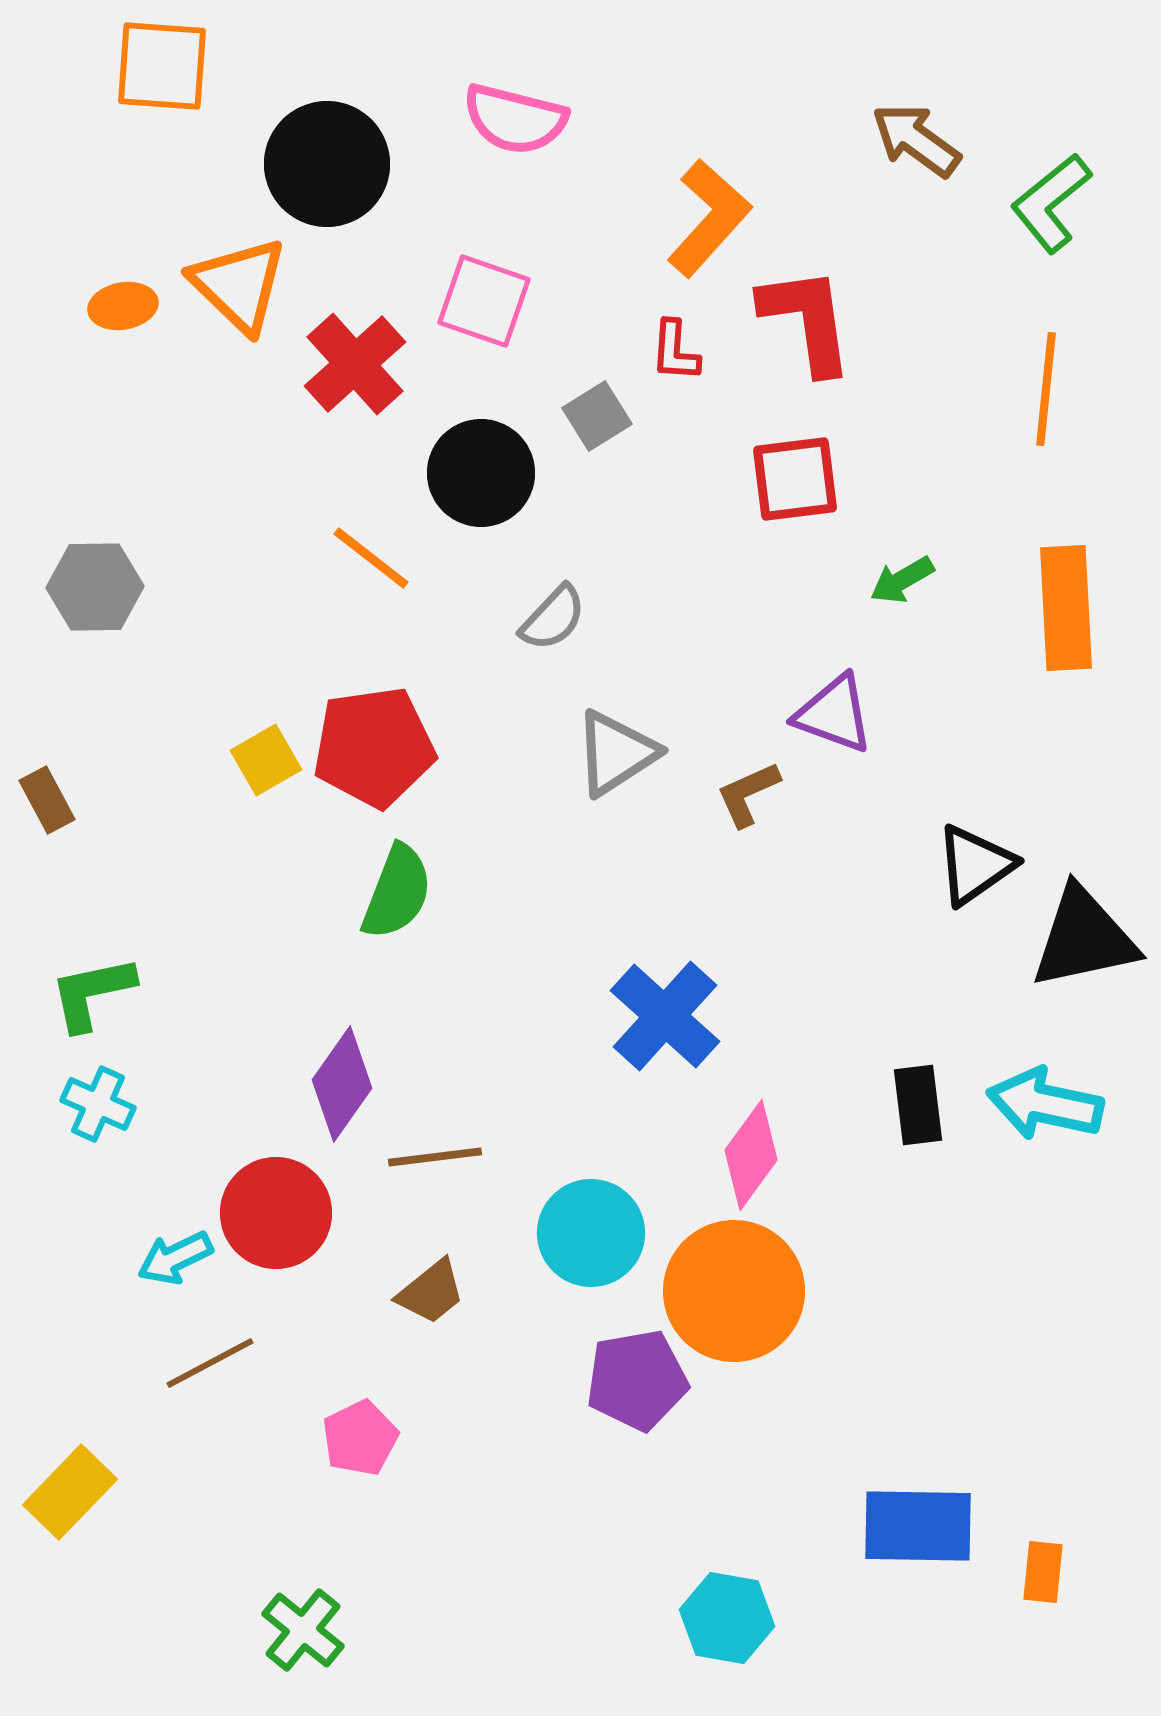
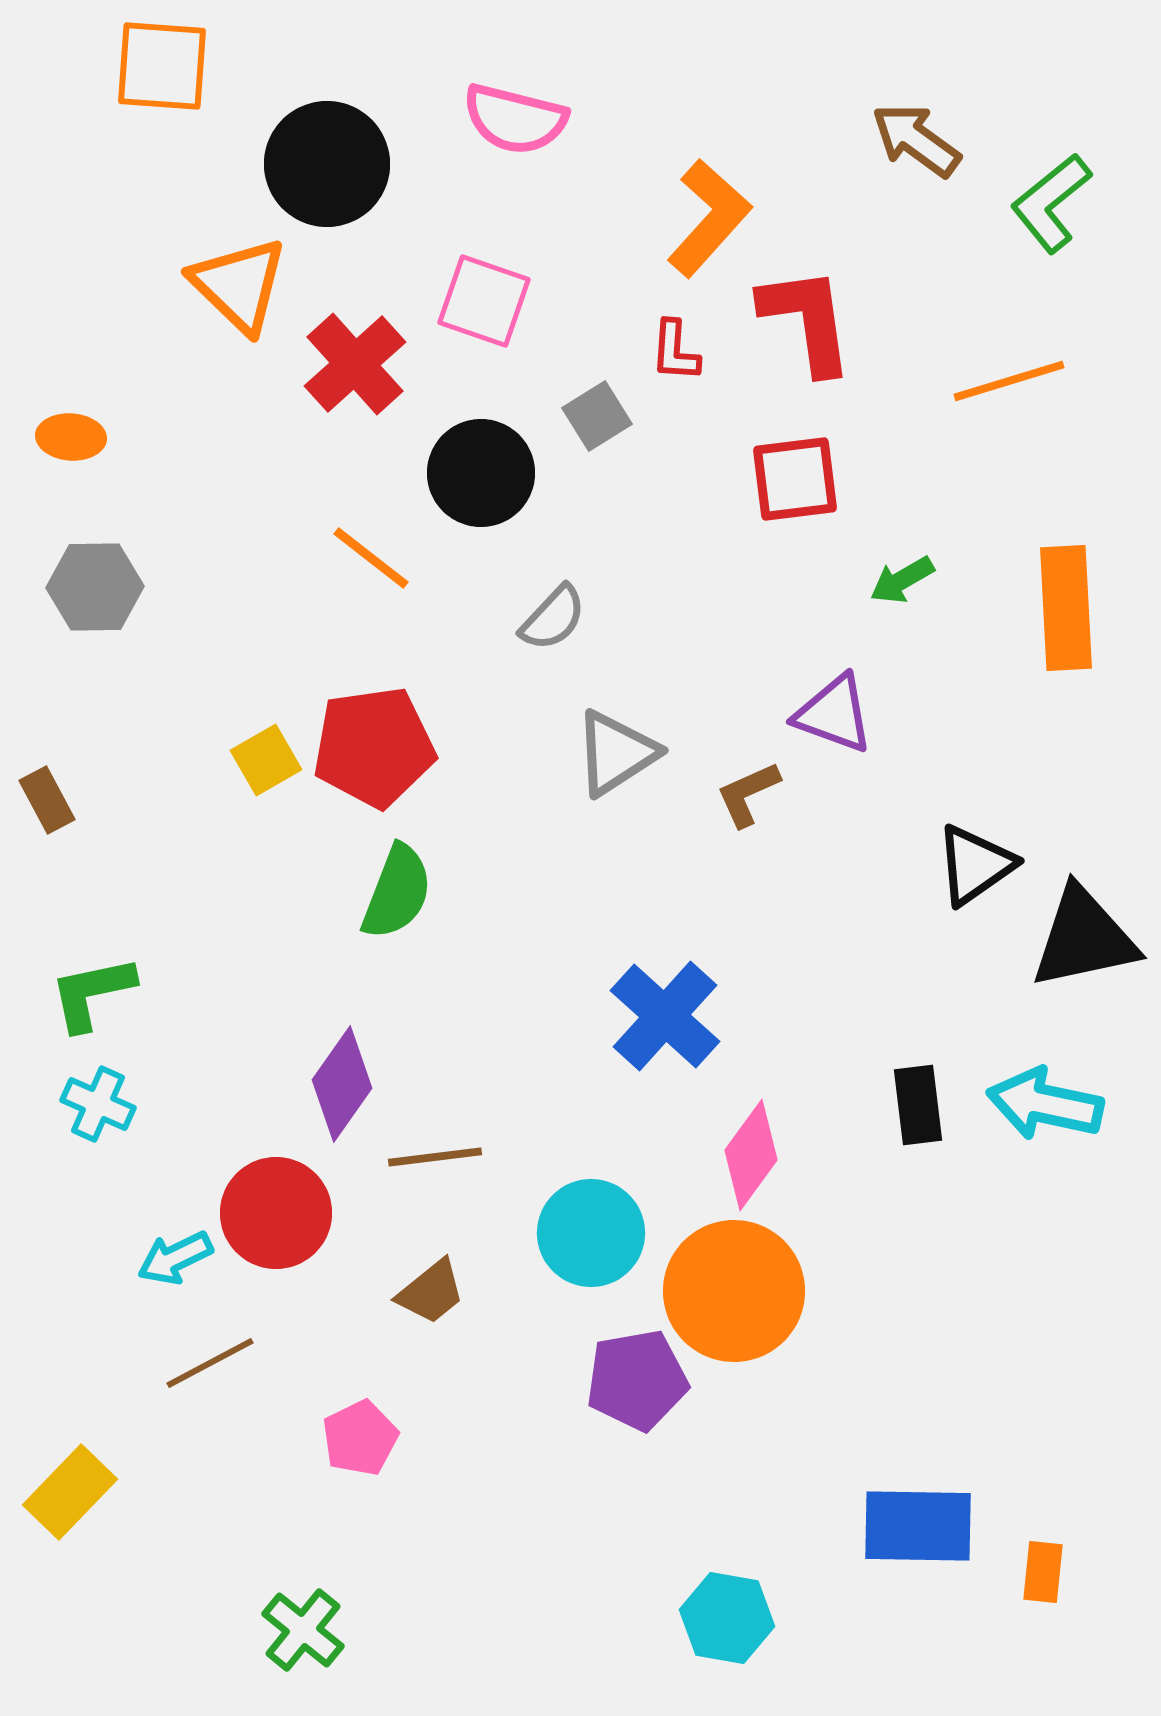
orange ellipse at (123, 306): moved 52 px left, 131 px down; rotated 14 degrees clockwise
orange line at (1046, 389): moved 37 px left, 8 px up; rotated 67 degrees clockwise
